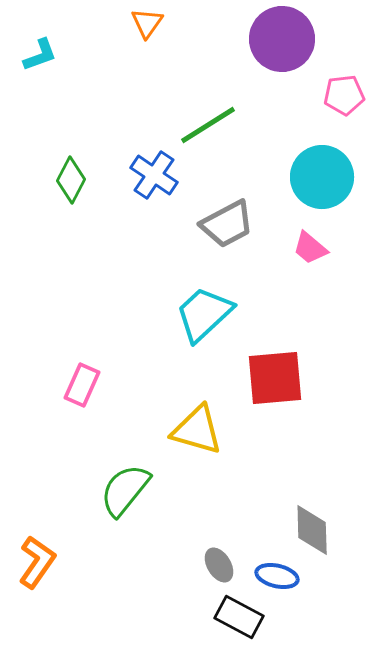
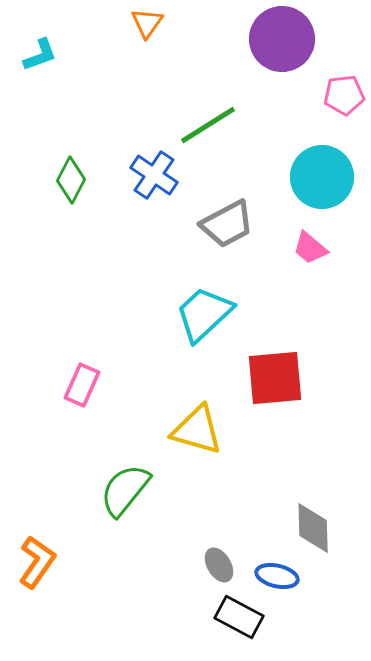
gray diamond: moved 1 px right, 2 px up
